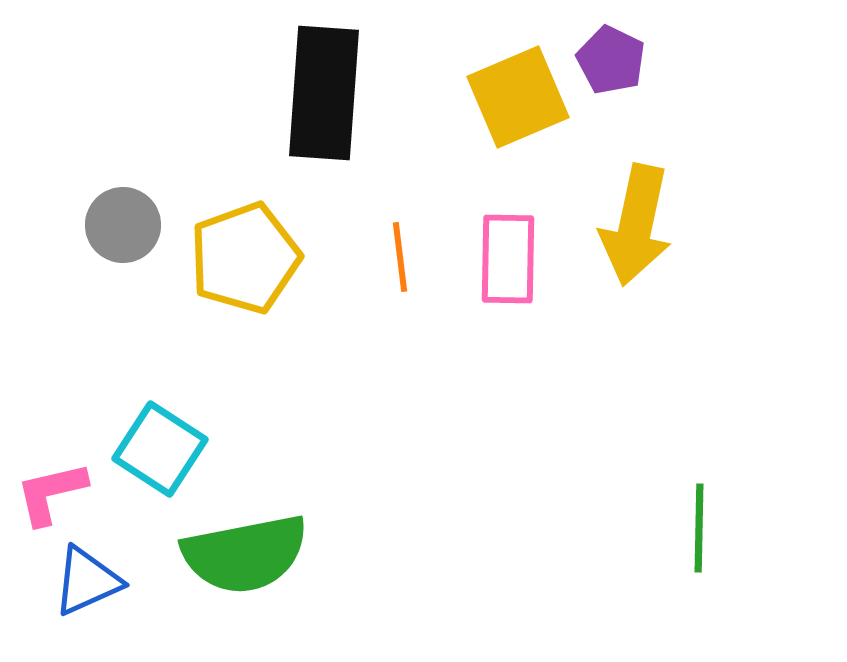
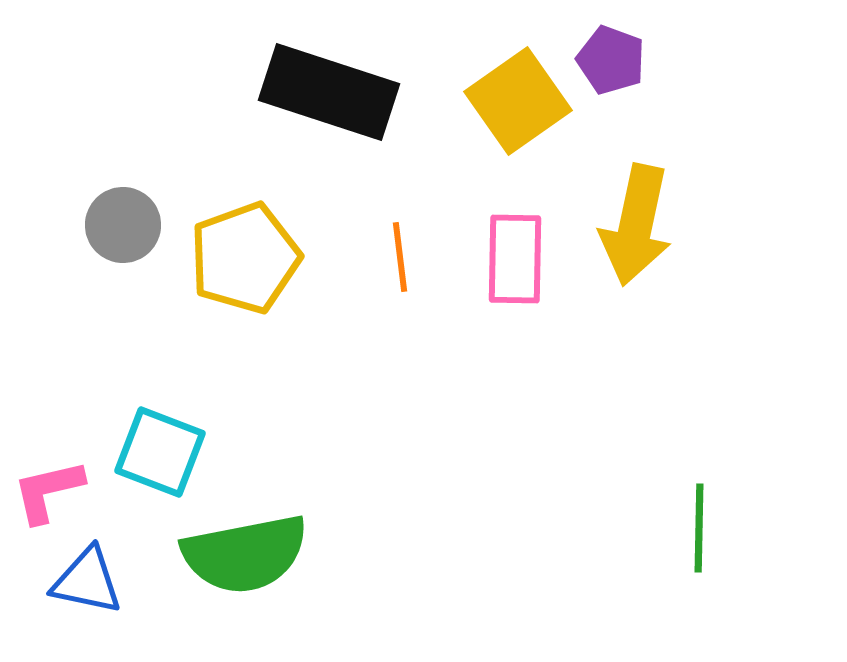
purple pentagon: rotated 6 degrees counterclockwise
black rectangle: moved 5 px right, 1 px up; rotated 76 degrees counterclockwise
yellow square: moved 4 px down; rotated 12 degrees counterclockwise
pink rectangle: moved 7 px right
cyan square: moved 3 px down; rotated 12 degrees counterclockwise
pink L-shape: moved 3 px left, 2 px up
blue triangle: rotated 36 degrees clockwise
